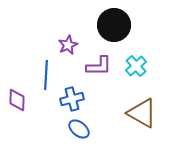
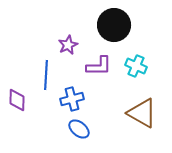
cyan cross: rotated 25 degrees counterclockwise
